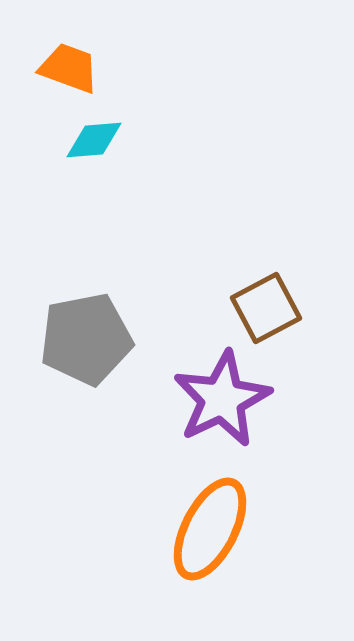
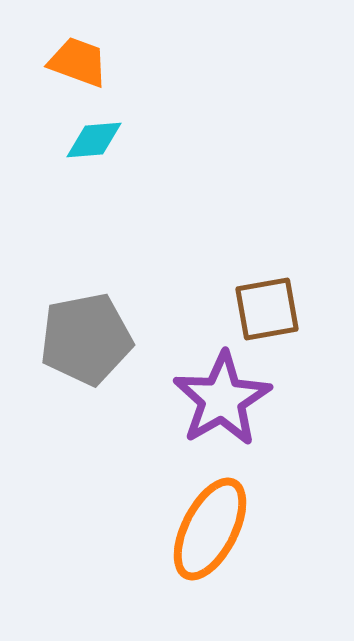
orange trapezoid: moved 9 px right, 6 px up
brown square: moved 1 px right, 1 px down; rotated 18 degrees clockwise
purple star: rotated 4 degrees counterclockwise
